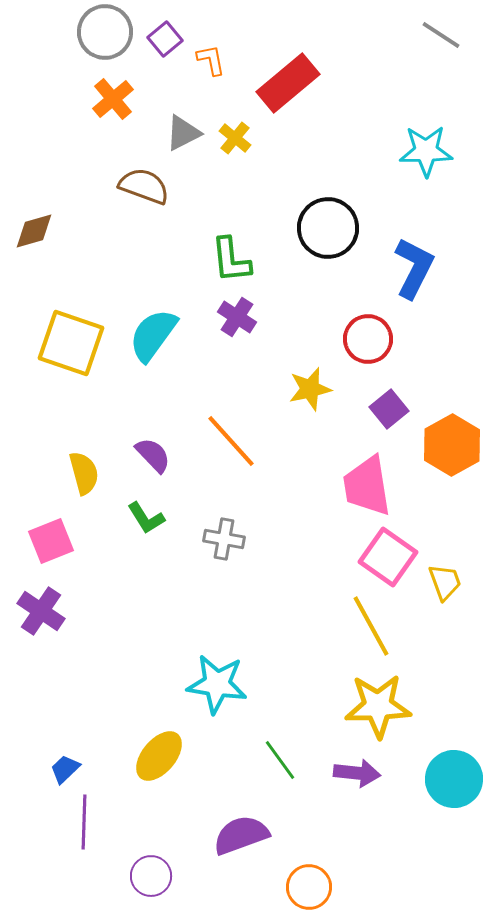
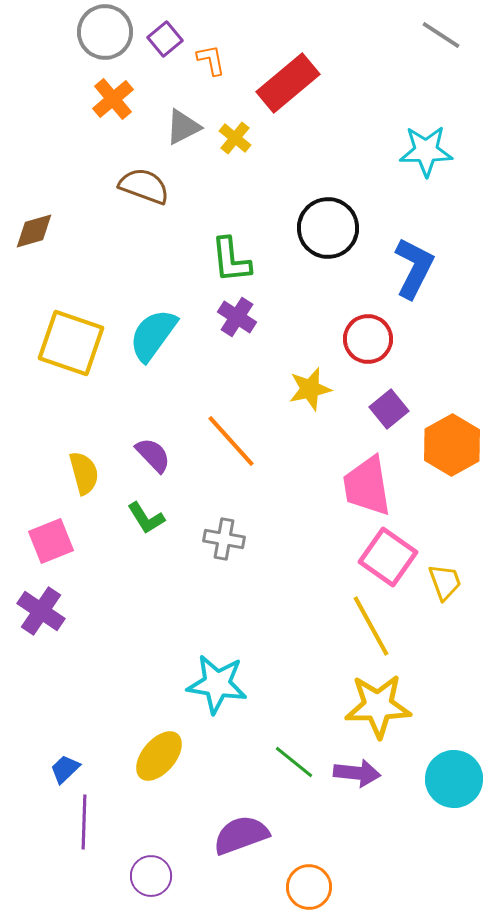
gray triangle at (183, 133): moved 6 px up
green line at (280, 760): moved 14 px right, 2 px down; rotated 15 degrees counterclockwise
